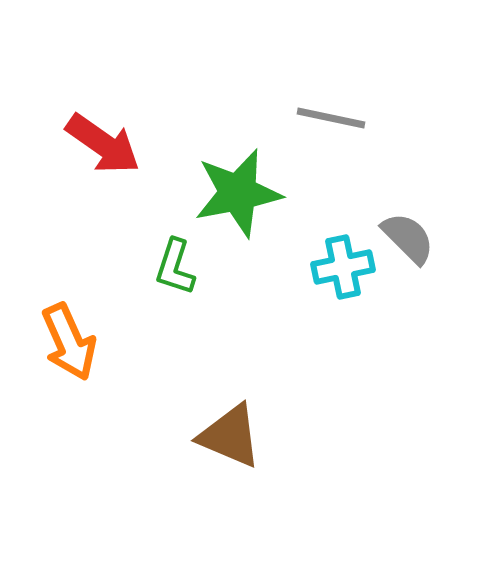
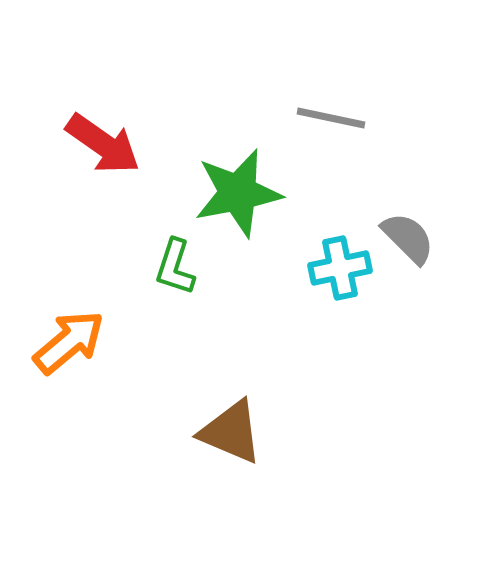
cyan cross: moved 3 px left, 1 px down
orange arrow: rotated 106 degrees counterclockwise
brown triangle: moved 1 px right, 4 px up
